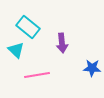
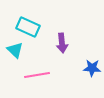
cyan rectangle: rotated 15 degrees counterclockwise
cyan triangle: moved 1 px left
